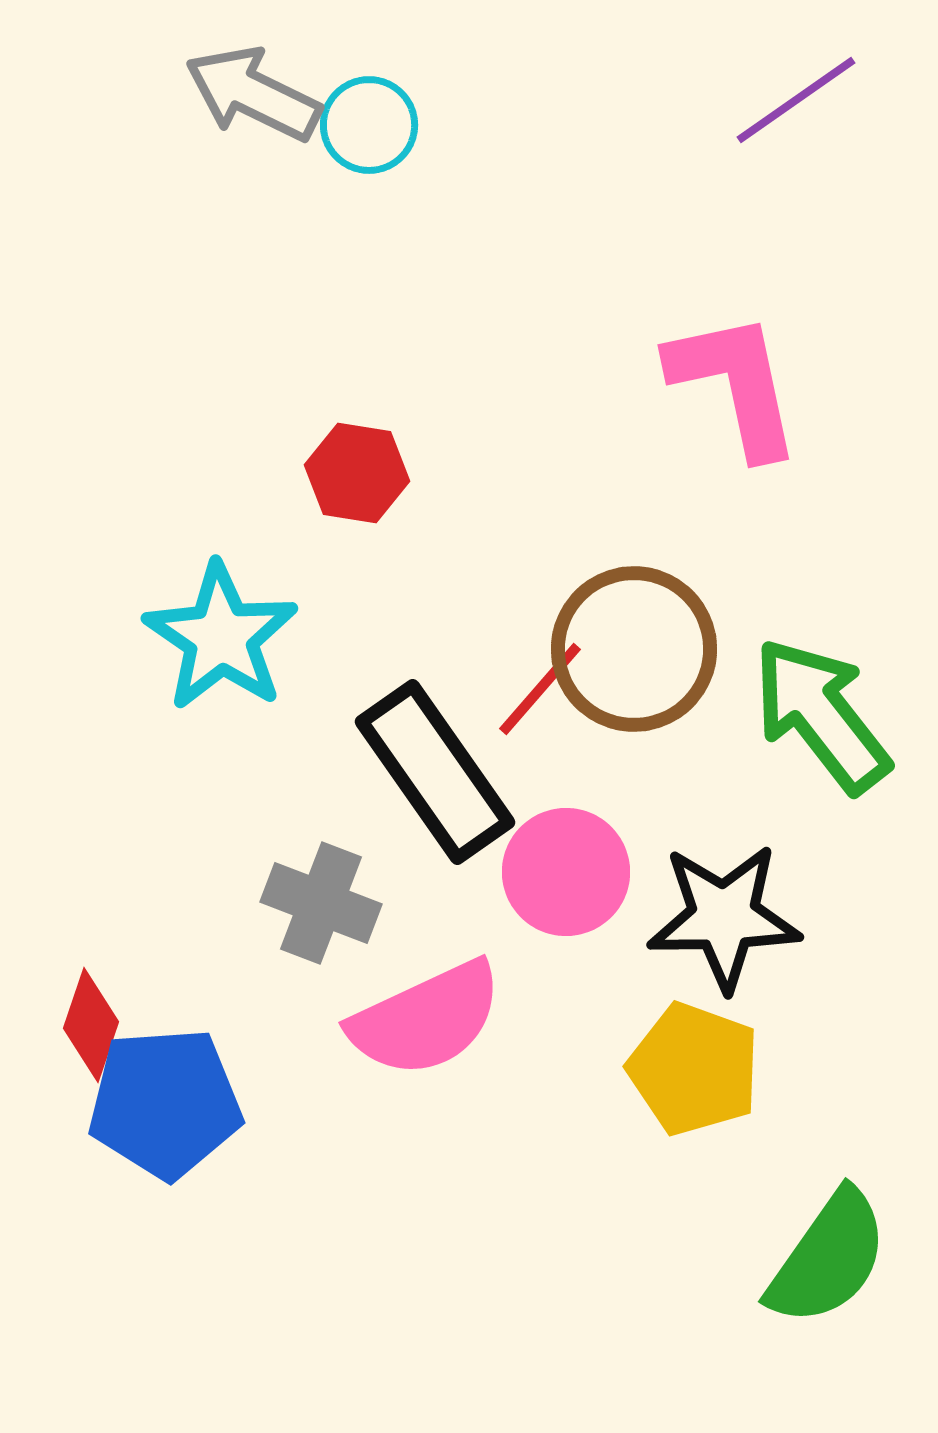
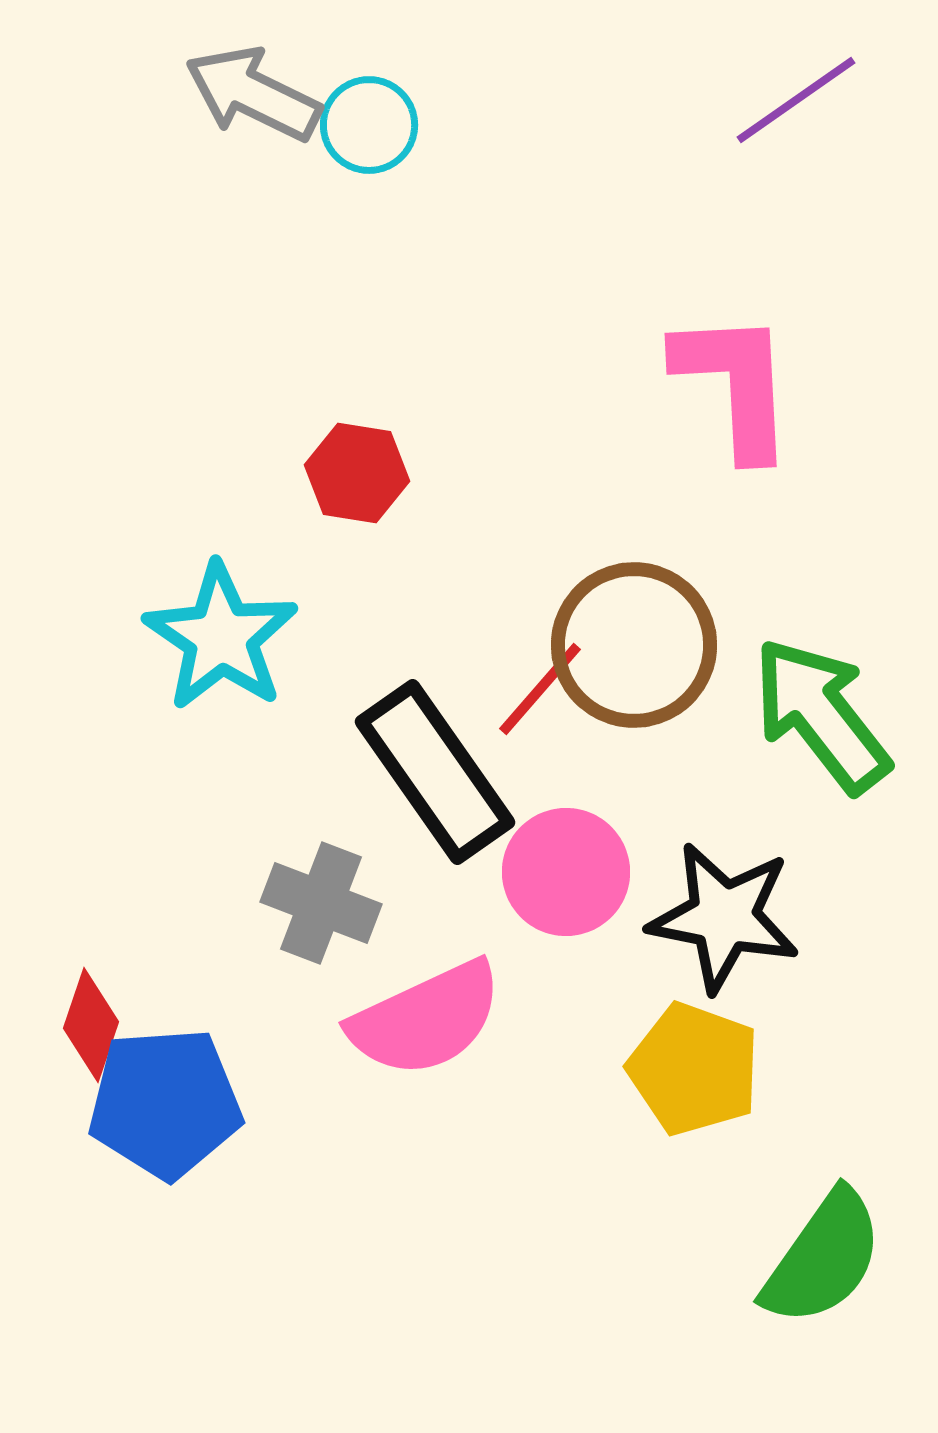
pink L-shape: rotated 9 degrees clockwise
brown circle: moved 4 px up
black star: rotated 12 degrees clockwise
green semicircle: moved 5 px left
